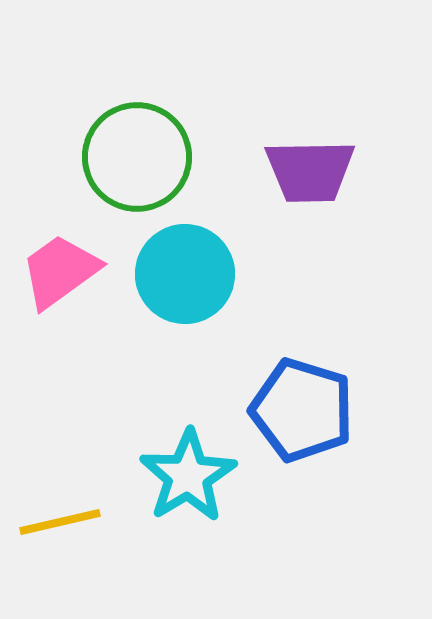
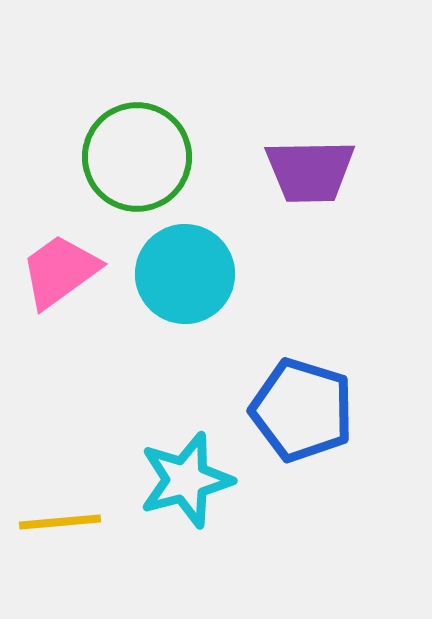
cyan star: moved 2 px left, 4 px down; rotated 16 degrees clockwise
yellow line: rotated 8 degrees clockwise
